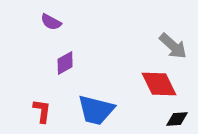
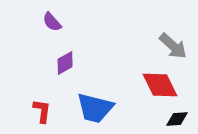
purple semicircle: moved 1 px right; rotated 20 degrees clockwise
red diamond: moved 1 px right, 1 px down
blue trapezoid: moved 1 px left, 2 px up
